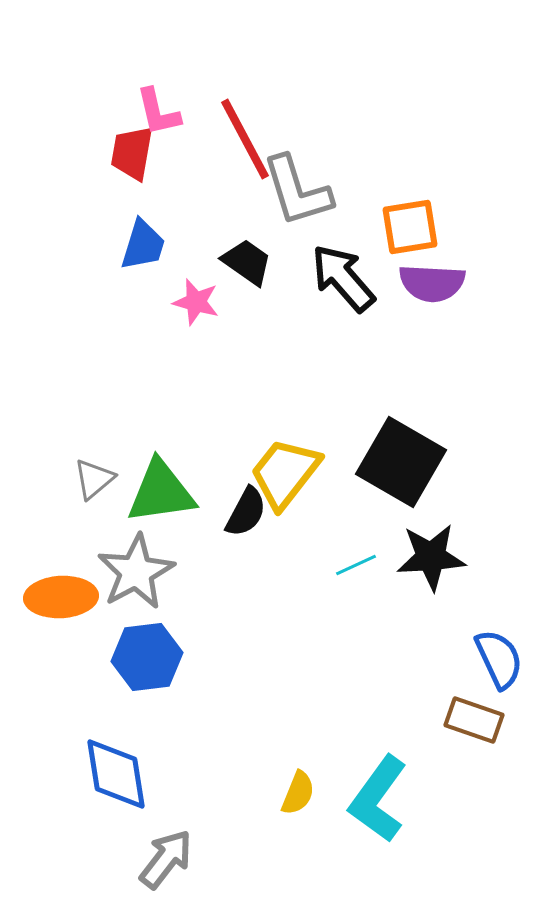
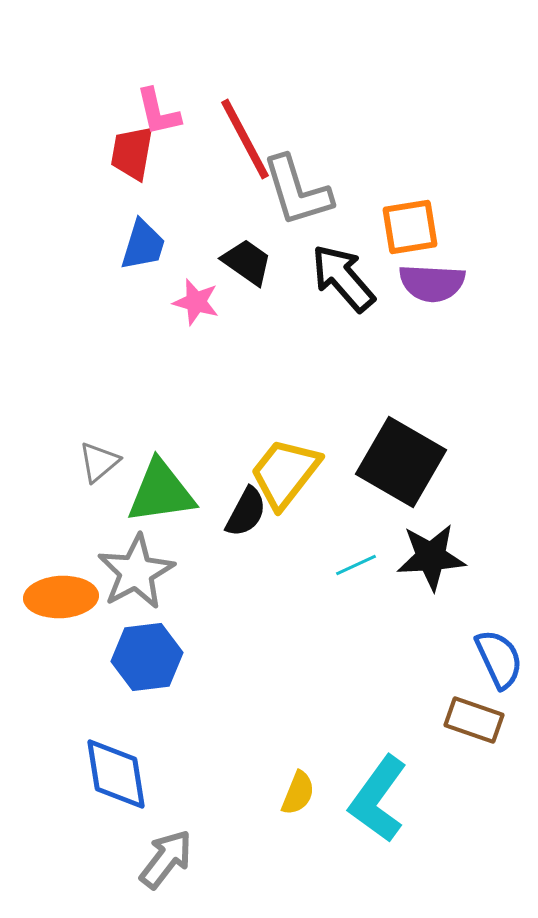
gray triangle: moved 5 px right, 17 px up
